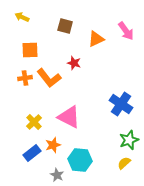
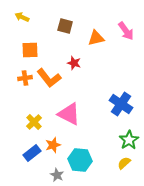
orange triangle: moved 1 px up; rotated 12 degrees clockwise
pink triangle: moved 3 px up
green star: rotated 12 degrees counterclockwise
